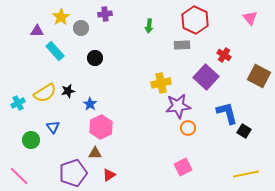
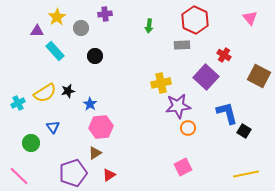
yellow star: moved 4 px left
black circle: moved 2 px up
pink hexagon: rotated 20 degrees clockwise
green circle: moved 3 px down
brown triangle: rotated 32 degrees counterclockwise
